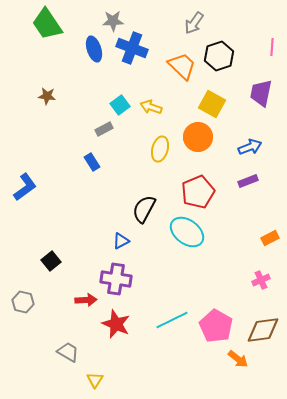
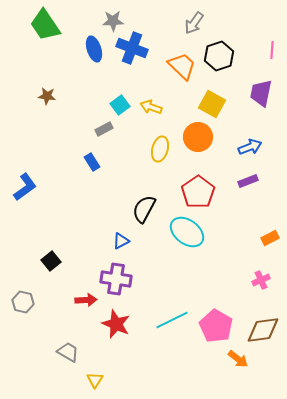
green trapezoid: moved 2 px left, 1 px down
pink line: moved 3 px down
red pentagon: rotated 12 degrees counterclockwise
